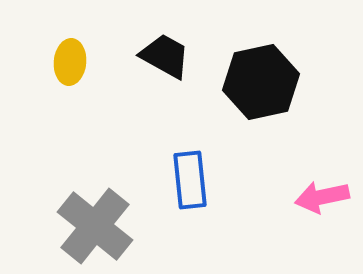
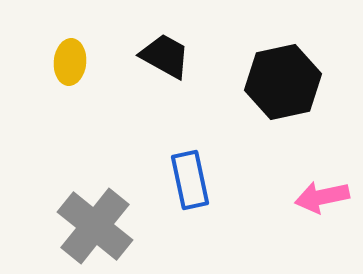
black hexagon: moved 22 px right
blue rectangle: rotated 6 degrees counterclockwise
